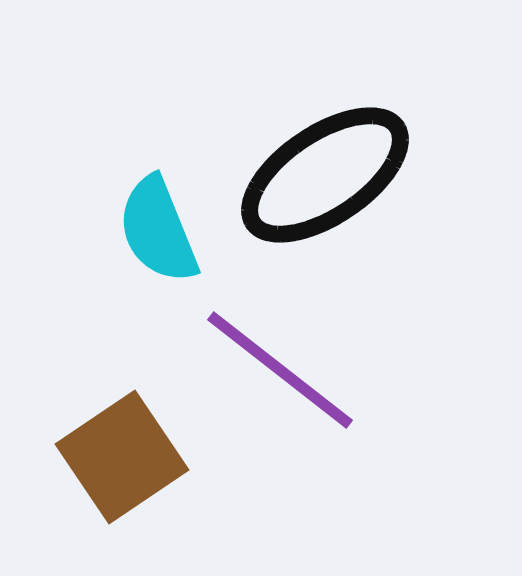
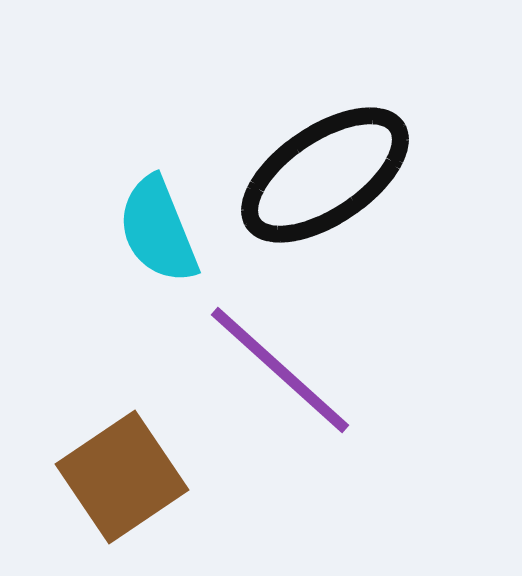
purple line: rotated 4 degrees clockwise
brown square: moved 20 px down
